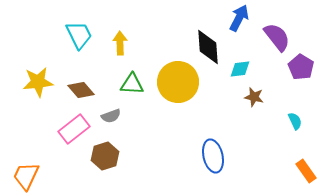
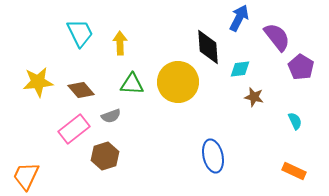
cyan trapezoid: moved 1 px right, 2 px up
orange rectangle: moved 12 px left; rotated 30 degrees counterclockwise
